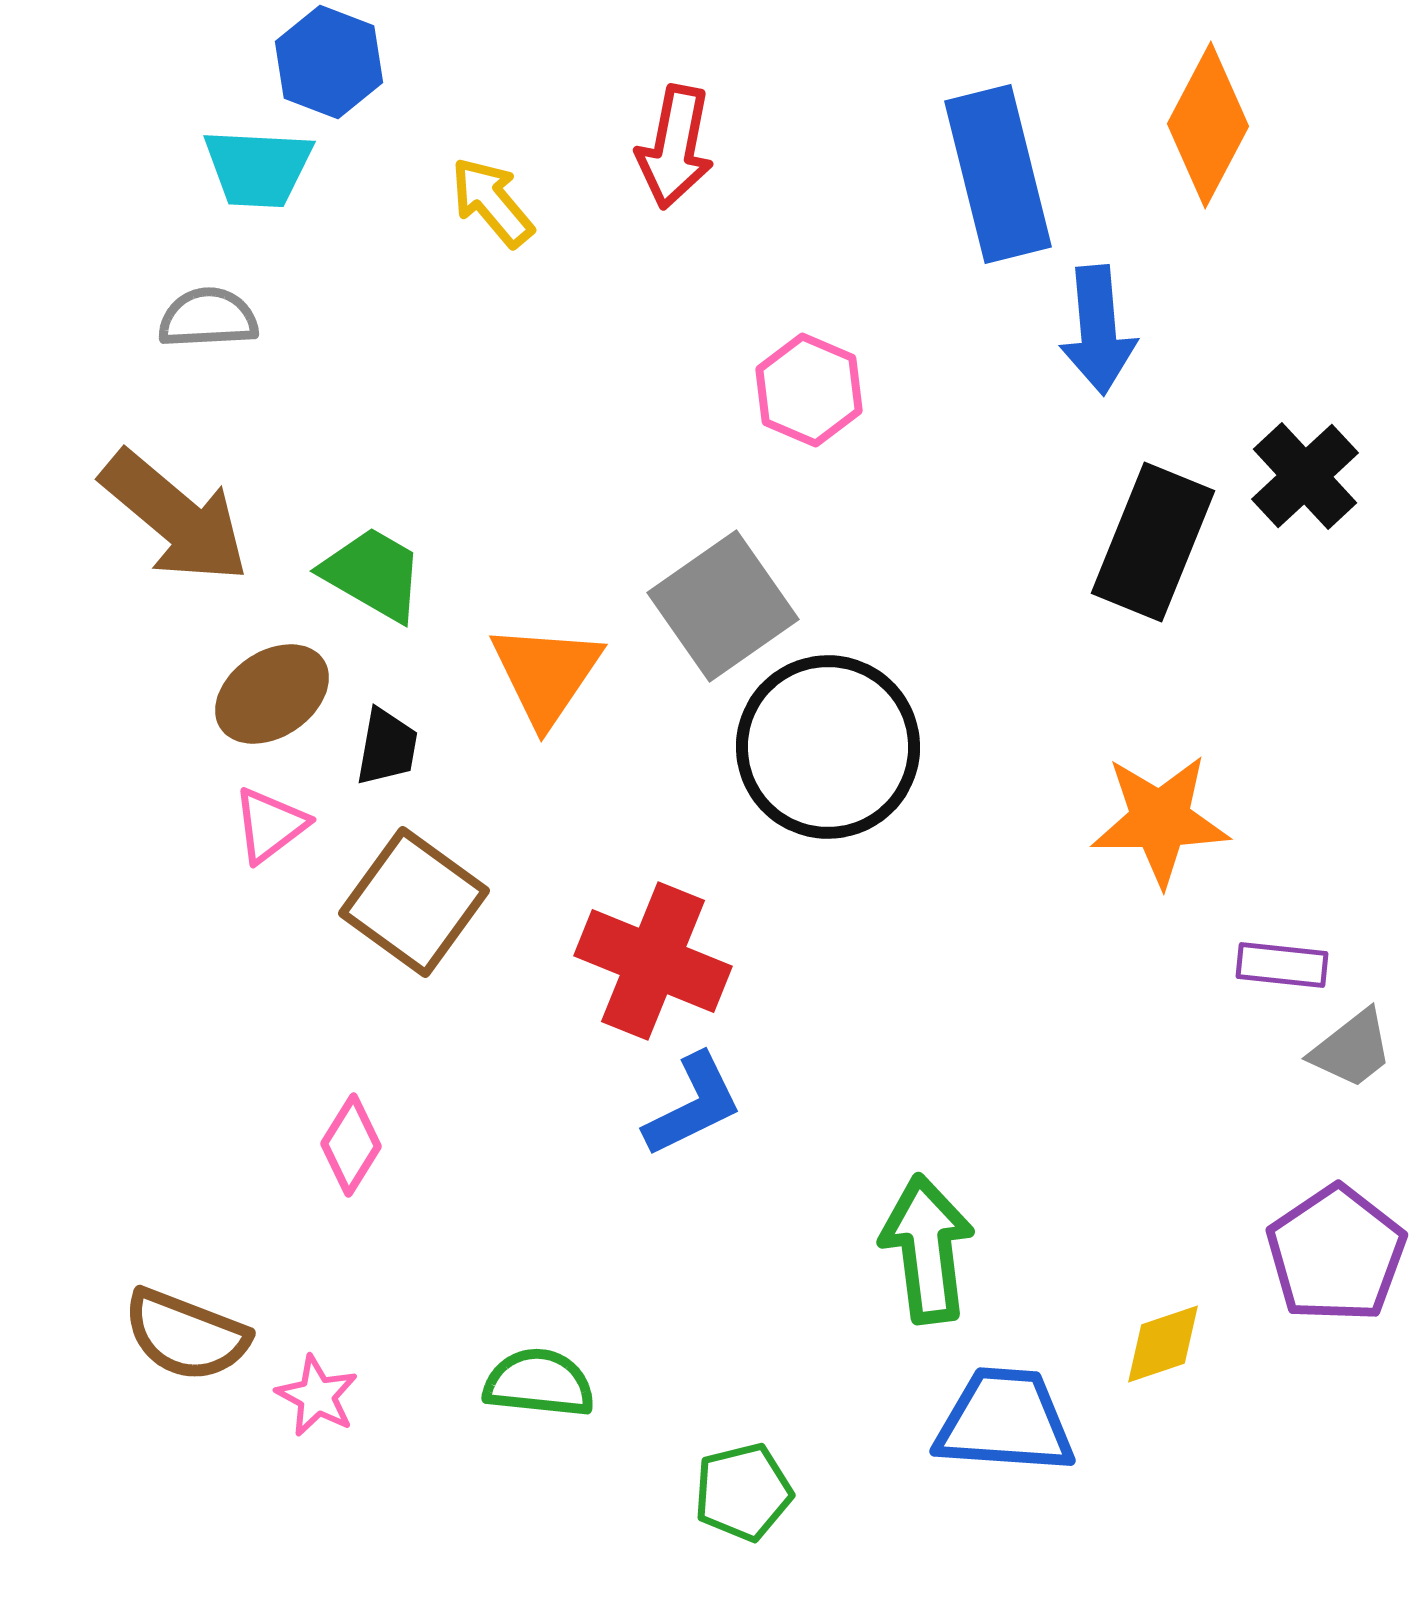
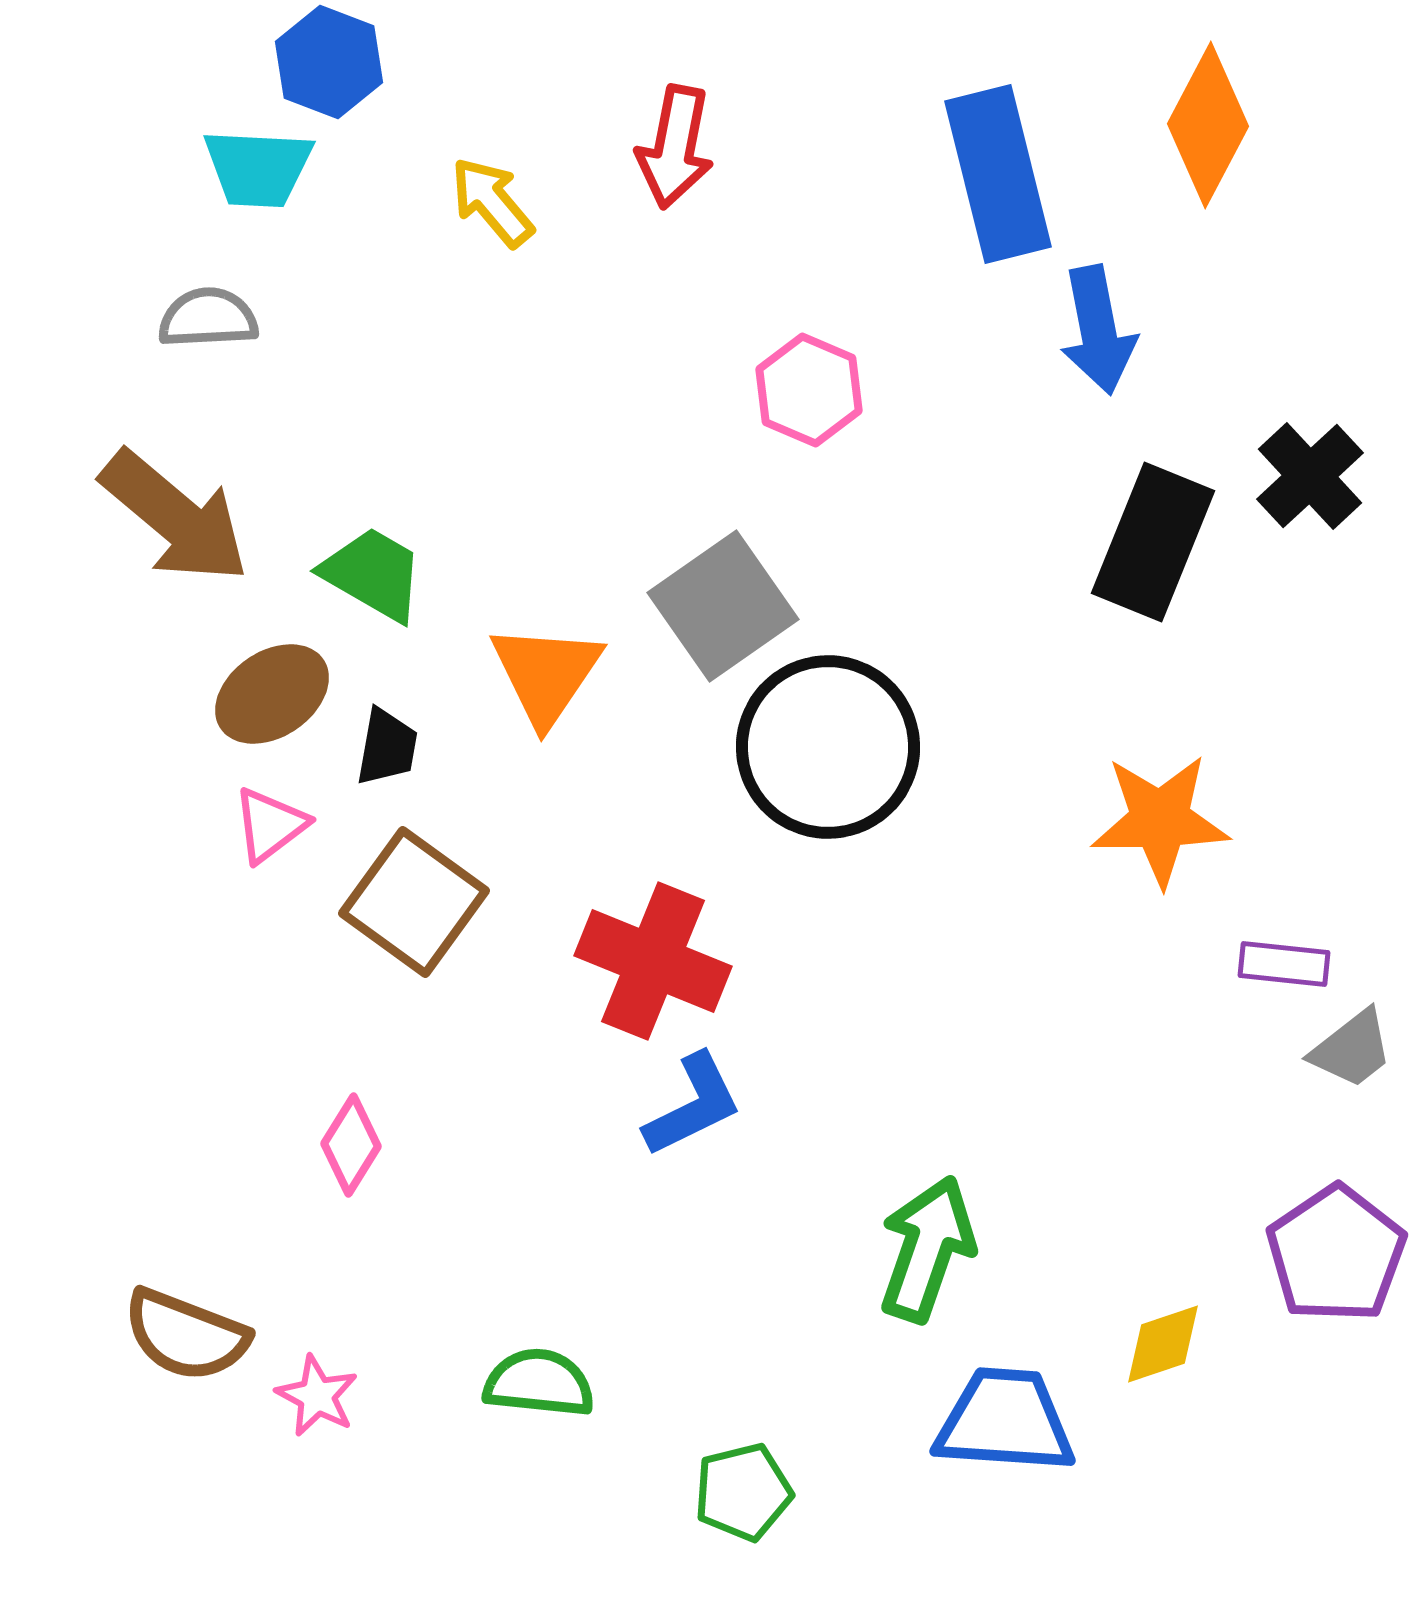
blue arrow: rotated 6 degrees counterclockwise
black cross: moved 5 px right
purple rectangle: moved 2 px right, 1 px up
green arrow: rotated 26 degrees clockwise
